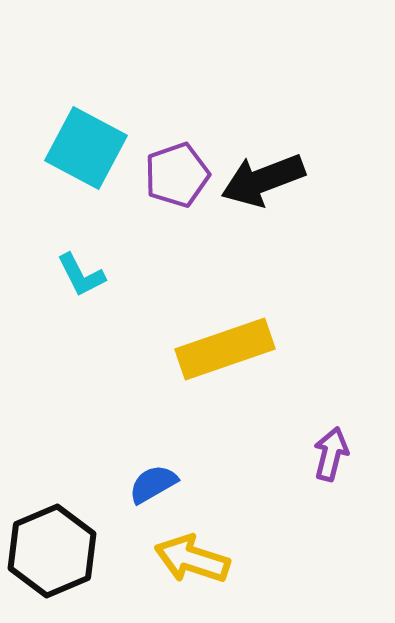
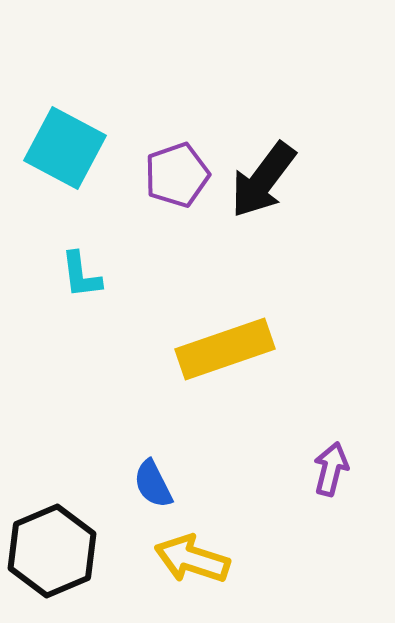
cyan square: moved 21 px left
black arrow: rotated 32 degrees counterclockwise
cyan L-shape: rotated 20 degrees clockwise
purple arrow: moved 15 px down
blue semicircle: rotated 87 degrees counterclockwise
